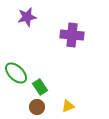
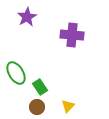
purple star: rotated 18 degrees counterclockwise
green ellipse: rotated 15 degrees clockwise
yellow triangle: rotated 24 degrees counterclockwise
